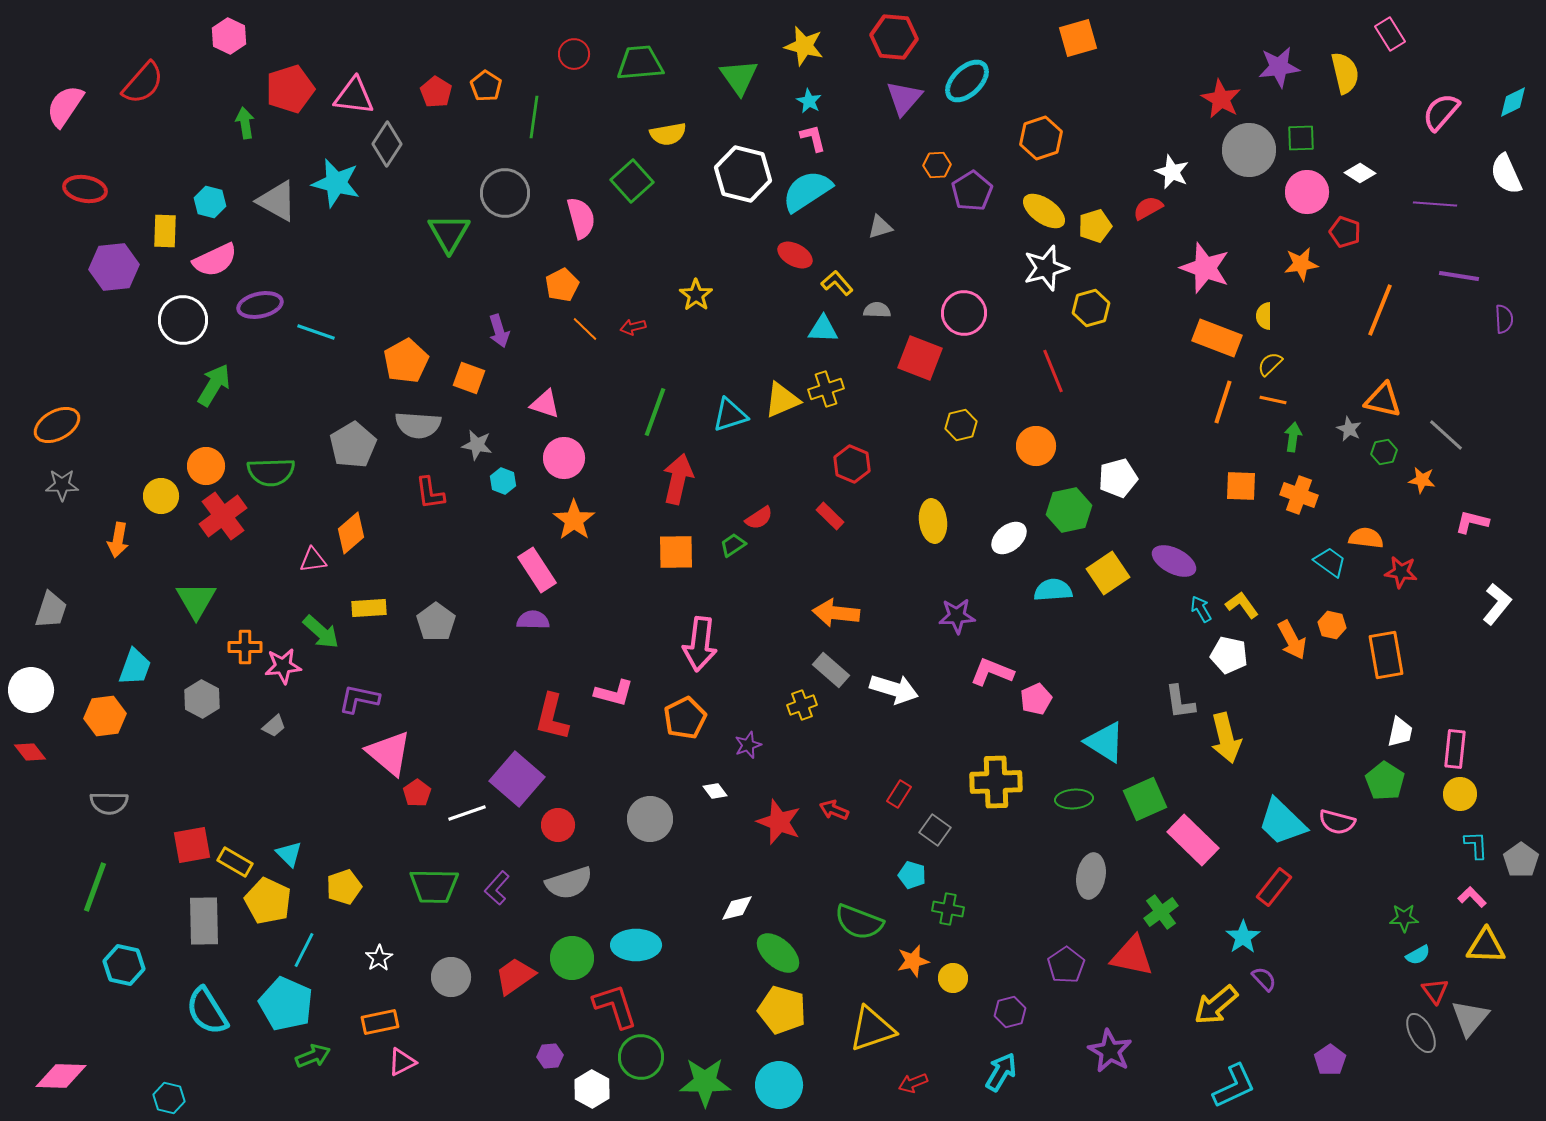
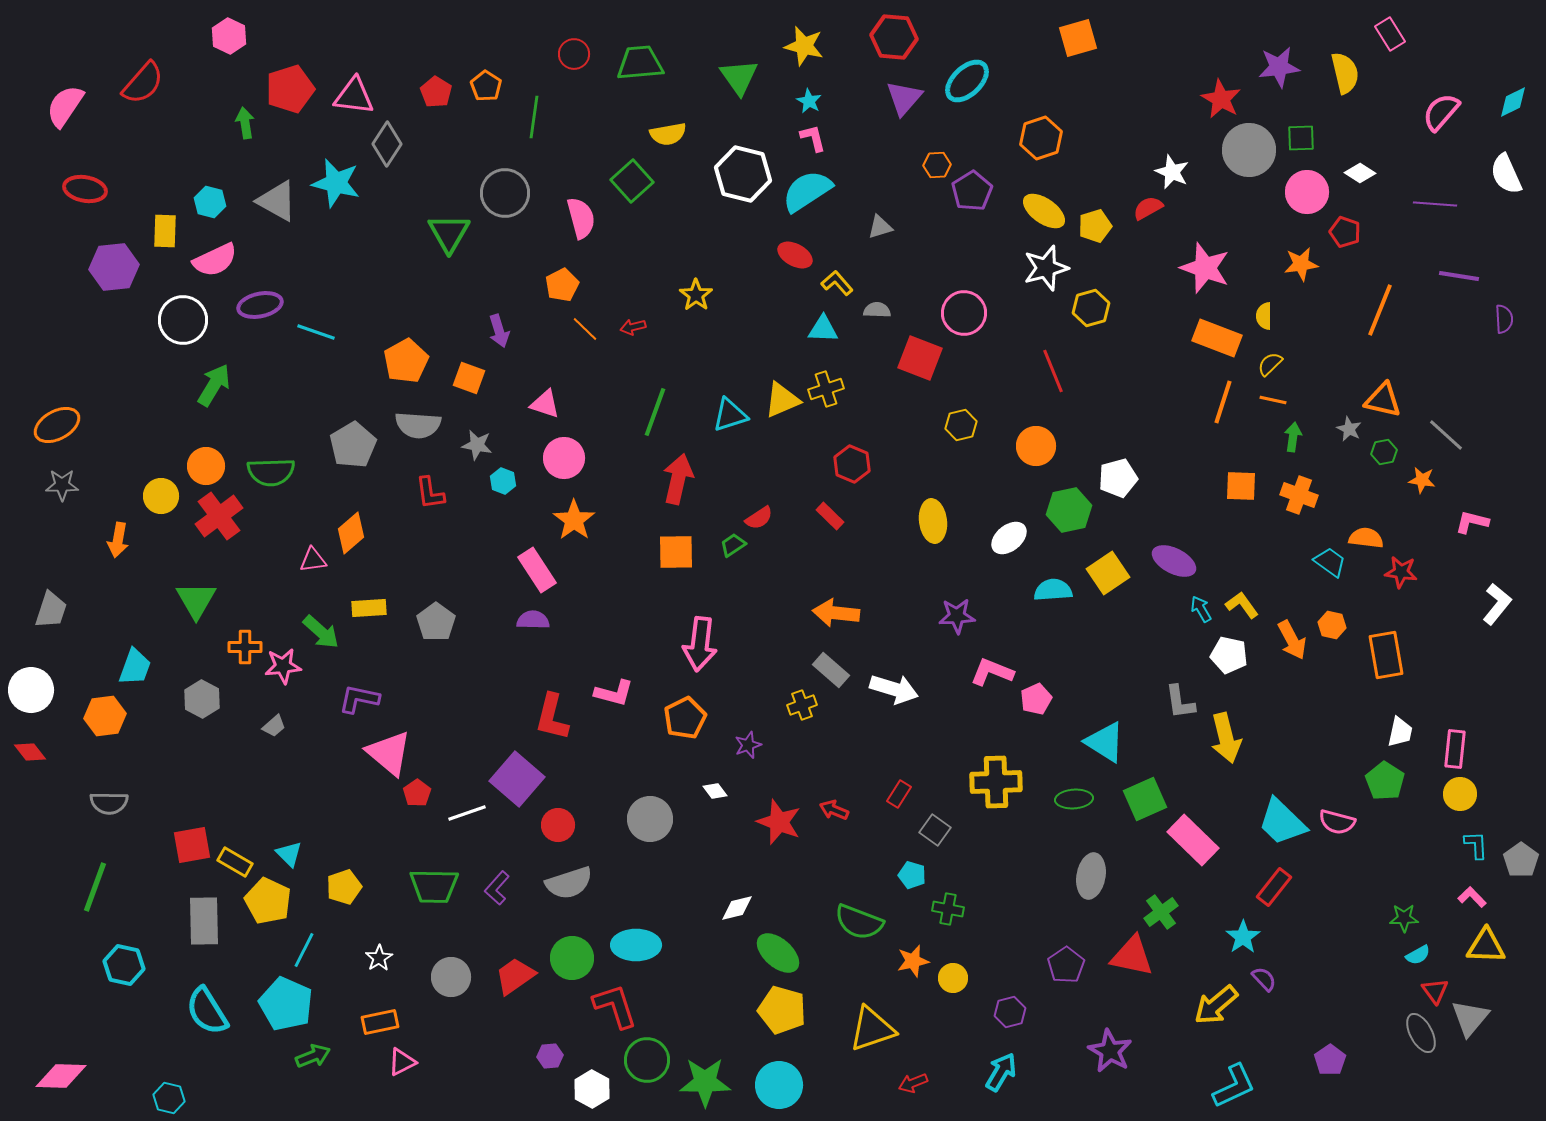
red cross at (223, 516): moved 4 px left
green circle at (641, 1057): moved 6 px right, 3 px down
